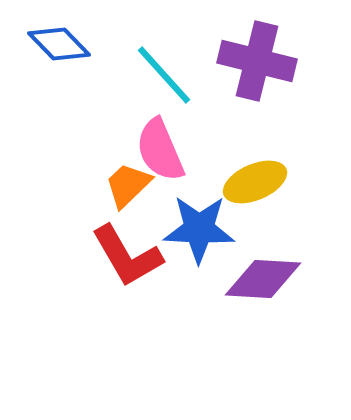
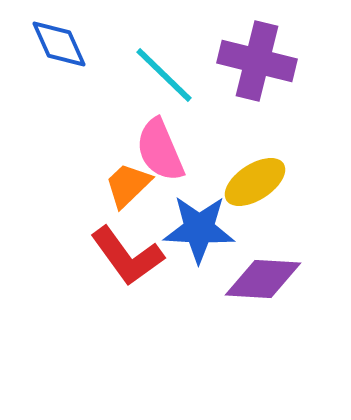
blue diamond: rotated 20 degrees clockwise
cyan line: rotated 4 degrees counterclockwise
yellow ellipse: rotated 10 degrees counterclockwise
red L-shape: rotated 6 degrees counterclockwise
